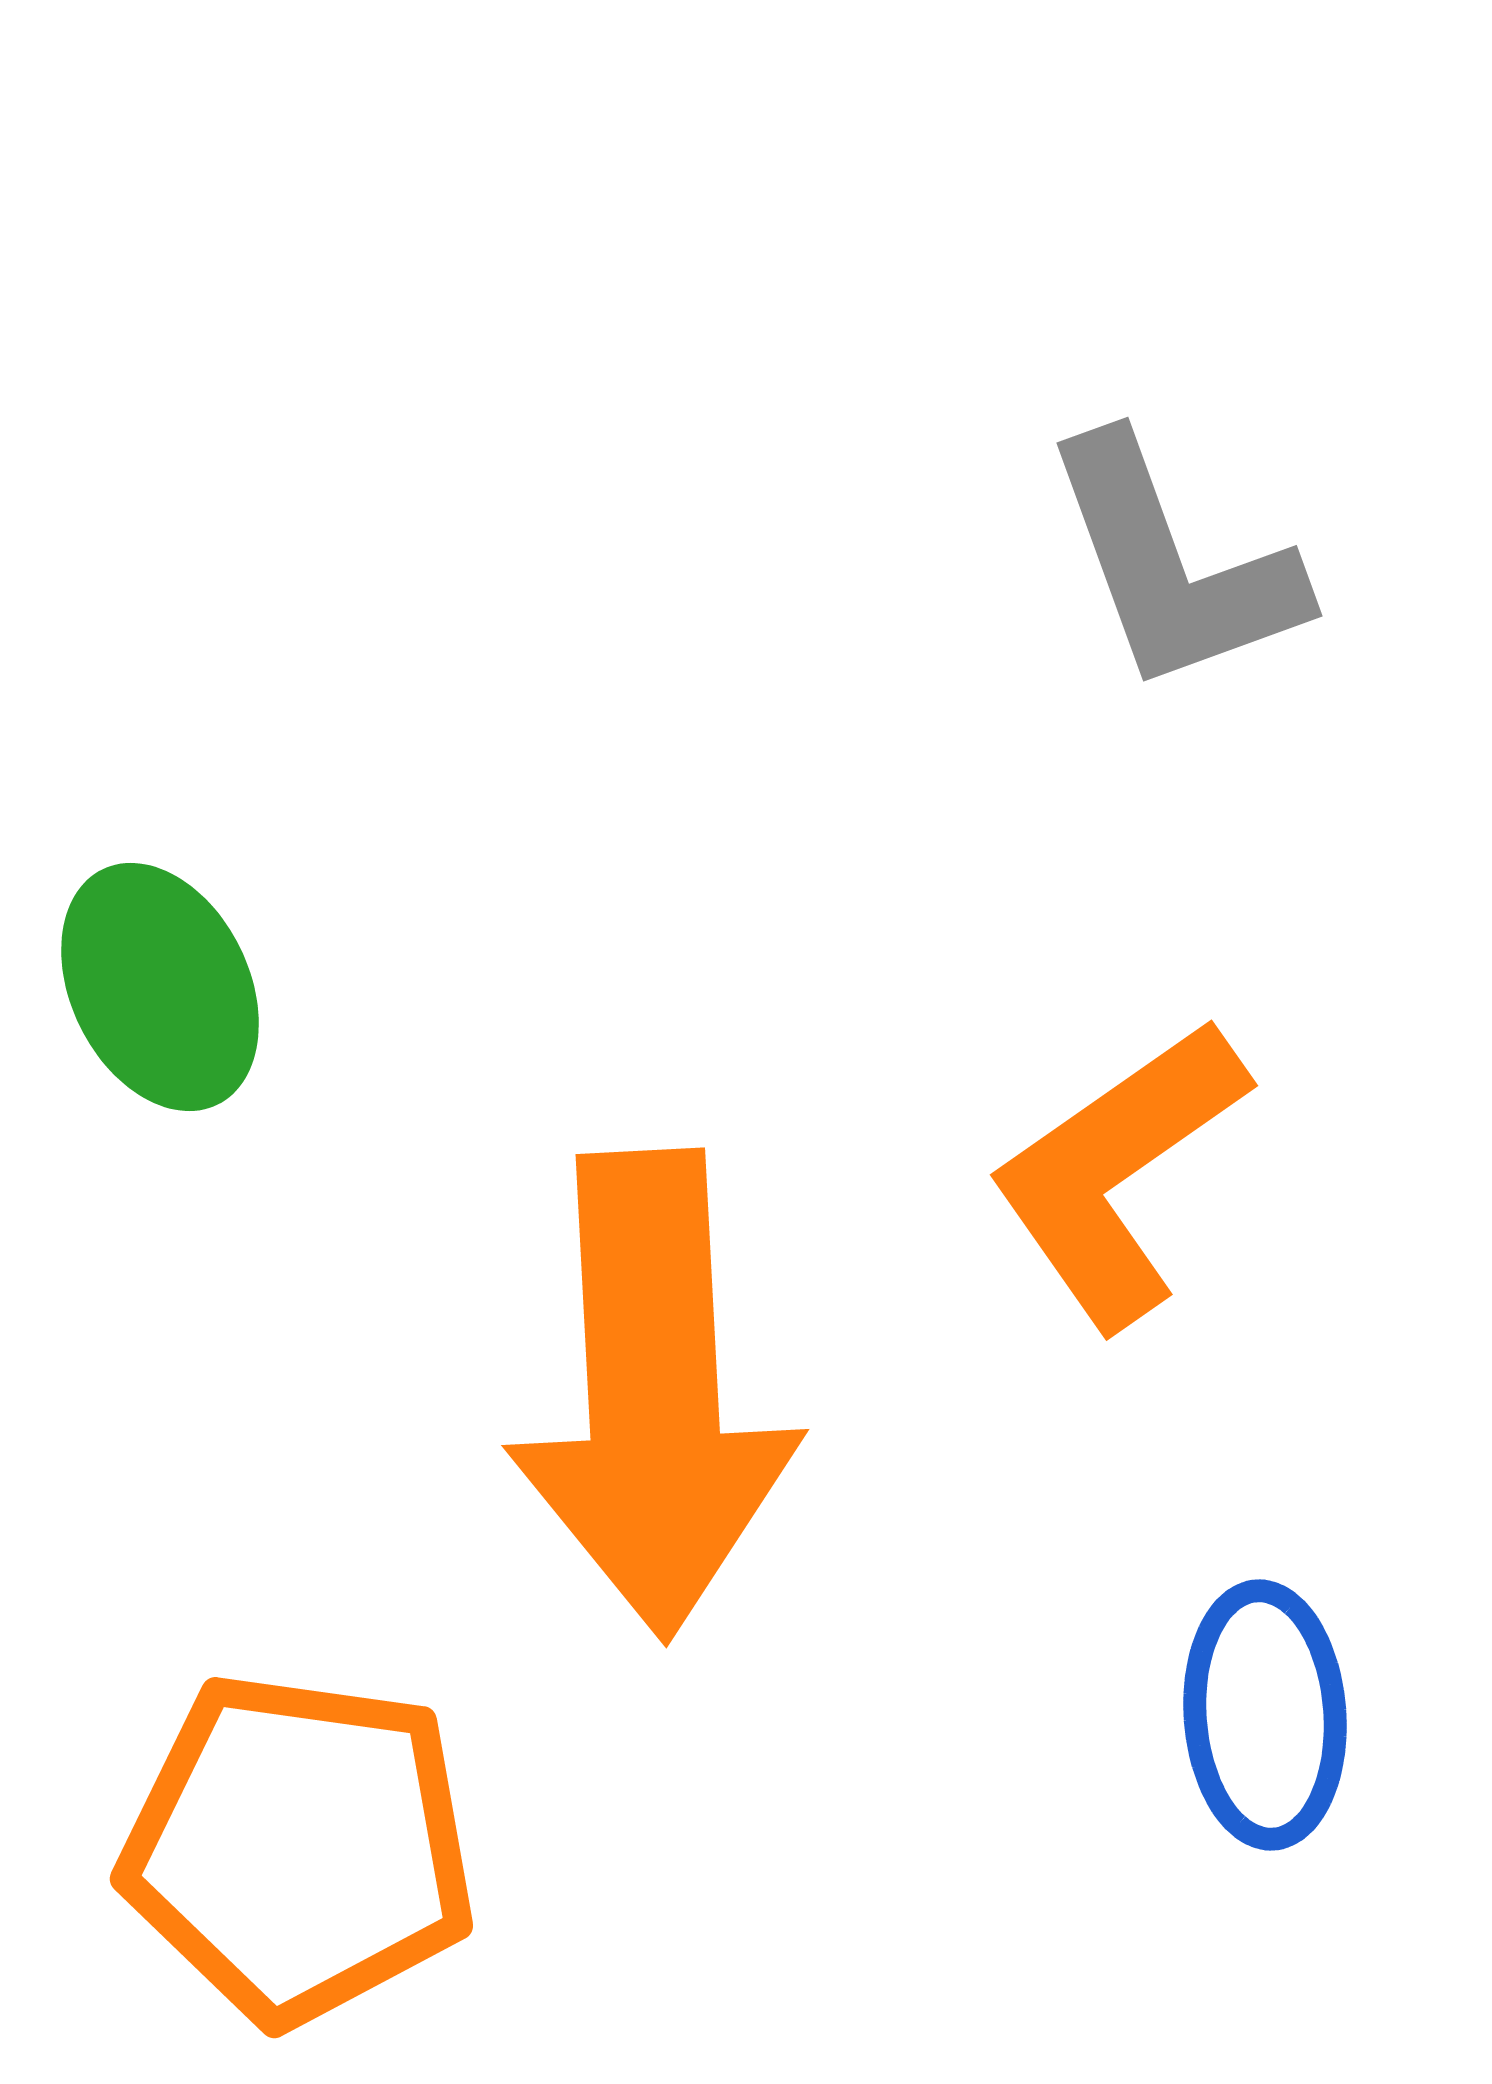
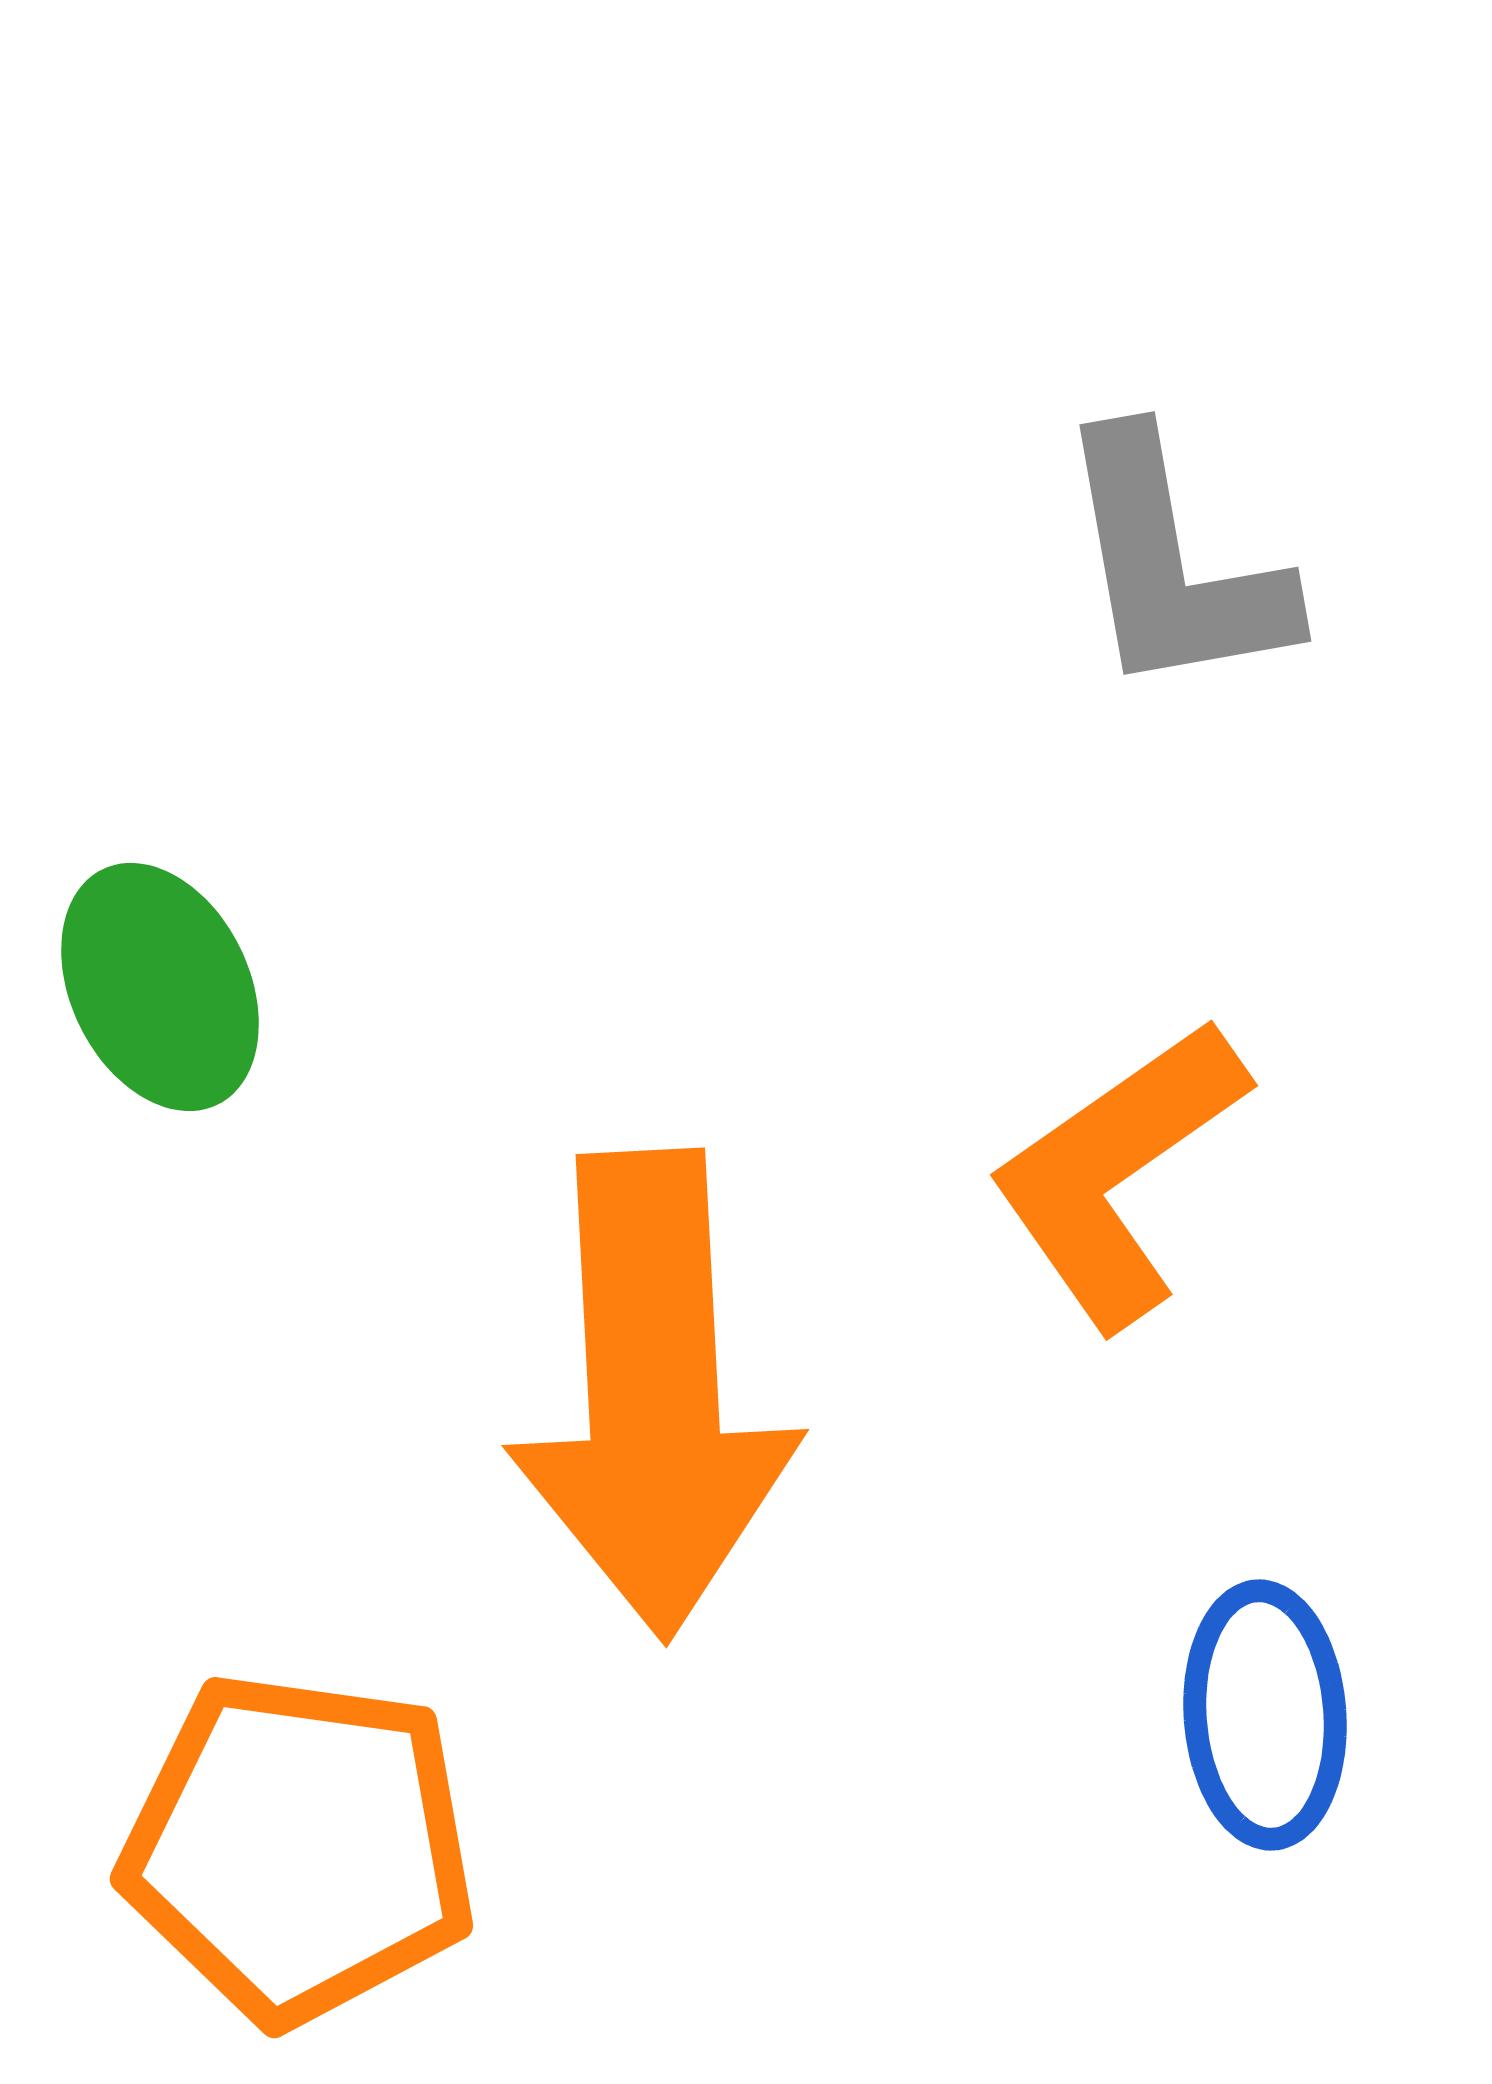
gray L-shape: rotated 10 degrees clockwise
